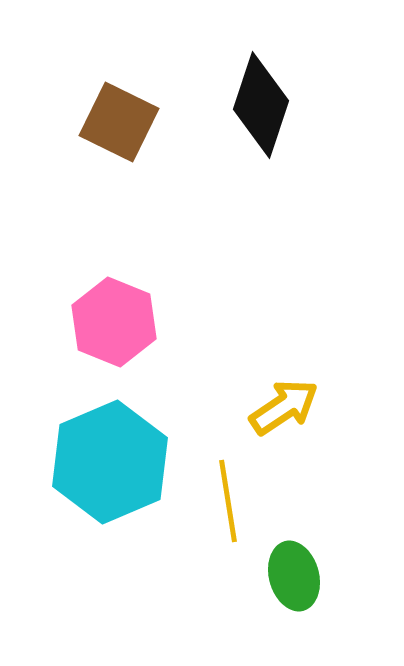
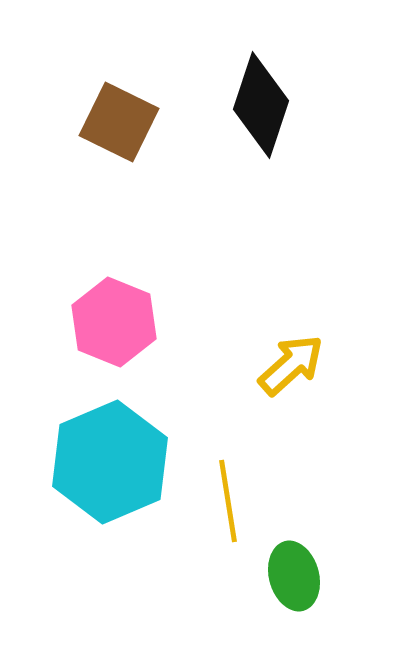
yellow arrow: moved 7 px right, 42 px up; rotated 8 degrees counterclockwise
